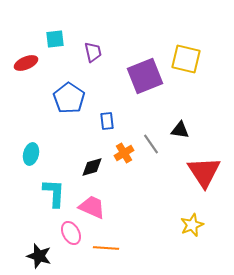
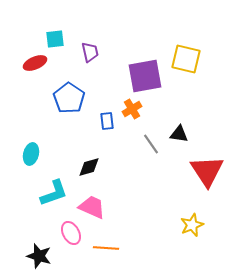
purple trapezoid: moved 3 px left
red ellipse: moved 9 px right
purple square: rotated 12 degrees clockwise
black triangle: moved 1 px left, 4 px down
orange cross: moved 8 px right, 44 px up
black diamond: moved 3 px left
red triangle: moved 3 px right, 1 px up
cyan L-shape: rotated 68 degrees clockwise
